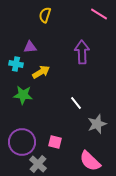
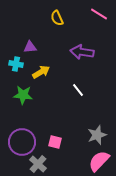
yellow semicircle: moved 12 px right, 3 px down; rotated 42 degrees counterclockwise
purple arrow: rotated 80 degrees counterclockwise
white line: moved 2 px right, 13 px up
gray star: moved 11 px down
pink semicircle: moved 9 px right; rotated 90 degrees clockwise
